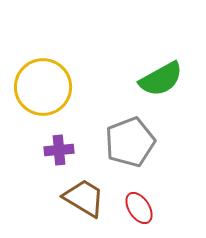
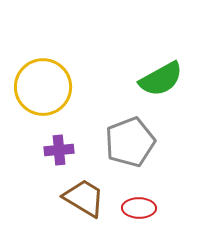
red ellipse: rotated 56 degrees counterclockwise
